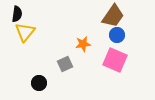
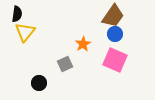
blue circle: moved 2 px left, 1 px up
orange star: rotated 21 degrees counterclockwise
